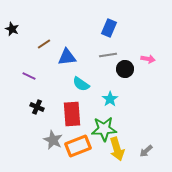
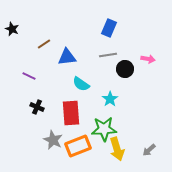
red rectangle: moved 1 px left, 1 px up
gray arrow: moved 3 px right, 1 px up
